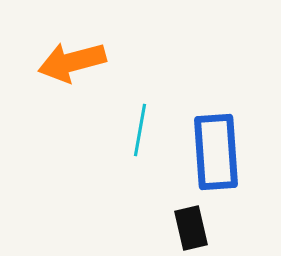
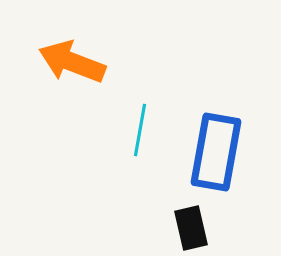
orange arrow: rotated 36 degrees clockwise
blue rectangle: rotated 14 degrees clockwise
